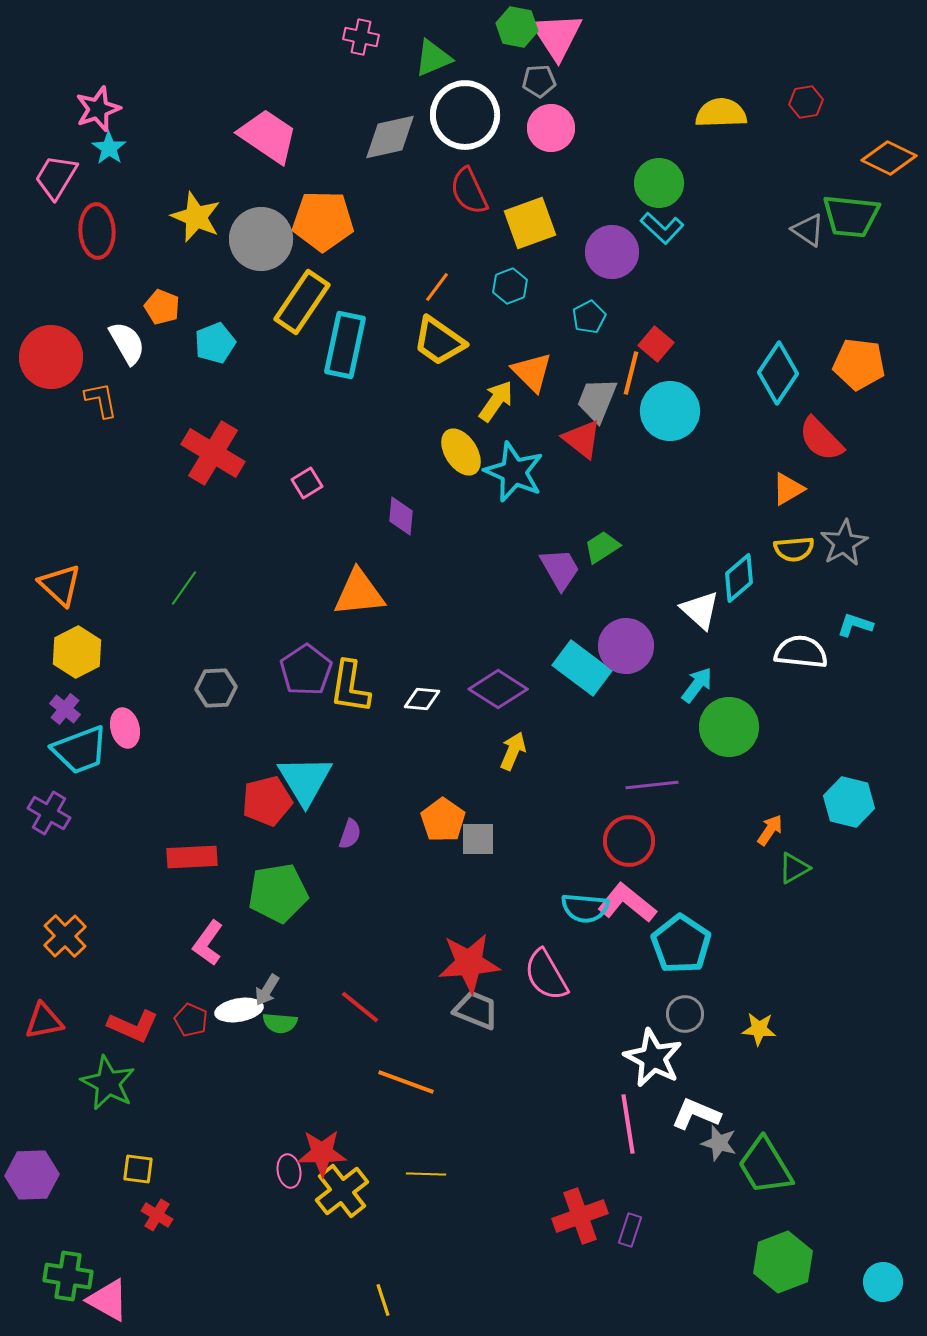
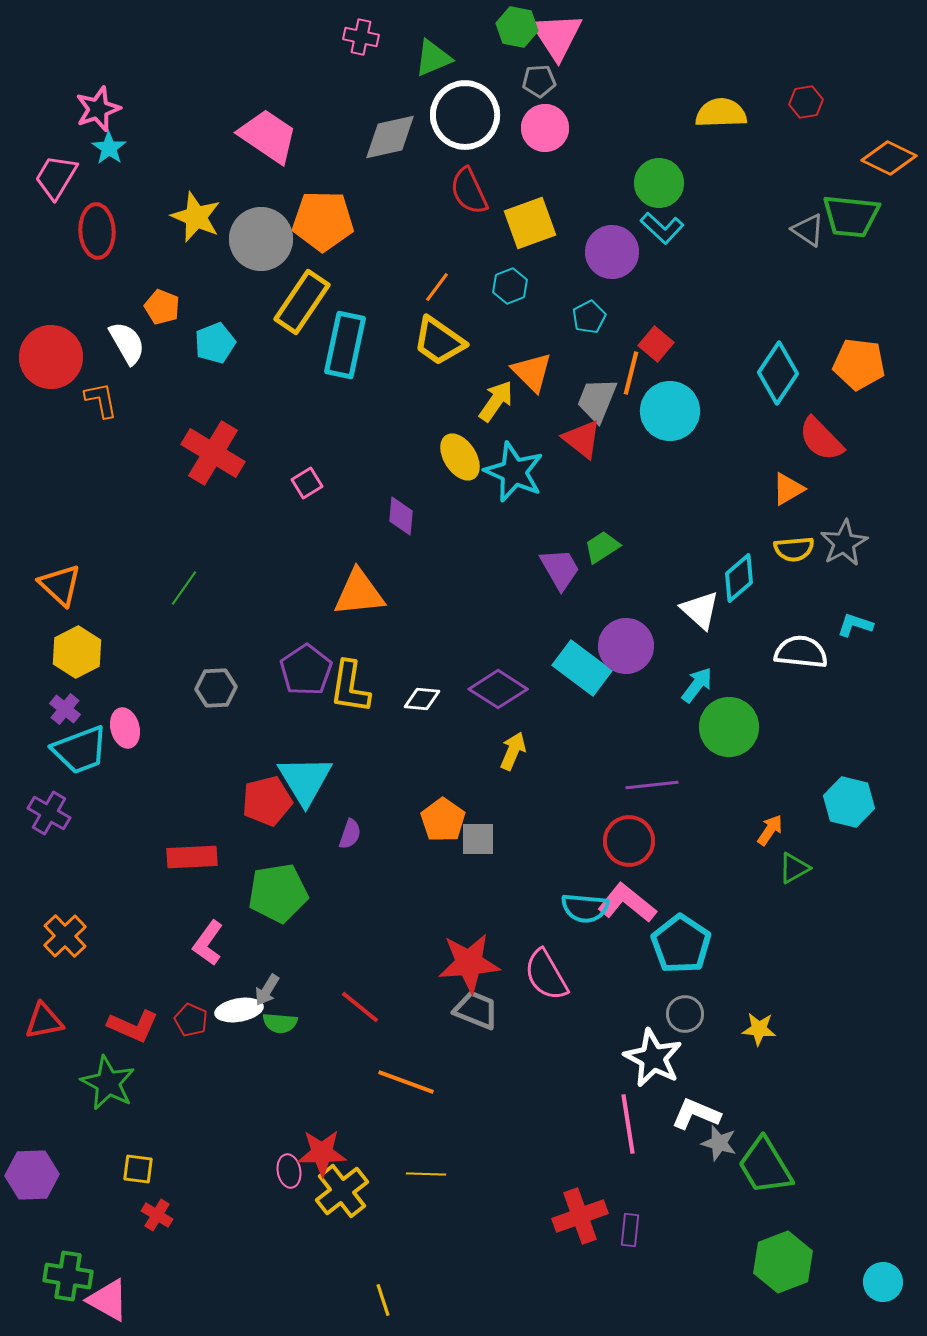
pink circle at (551, 128): moved 6 px left
yellow ellipse at (461, 452): moved 1 px left, 5 px down
purple rectangle at (630, 1230): rotated 12 degrees counterclockwise
